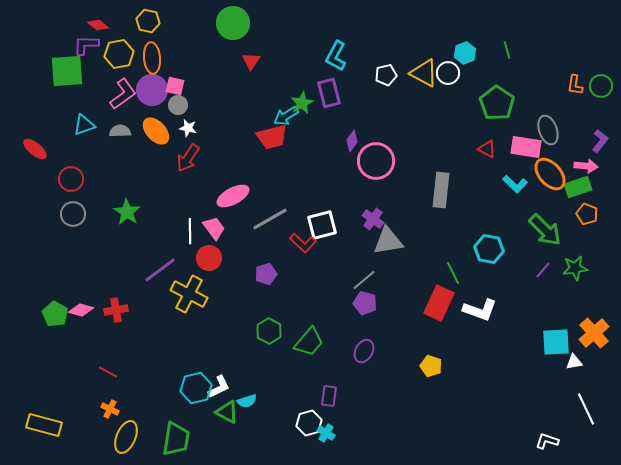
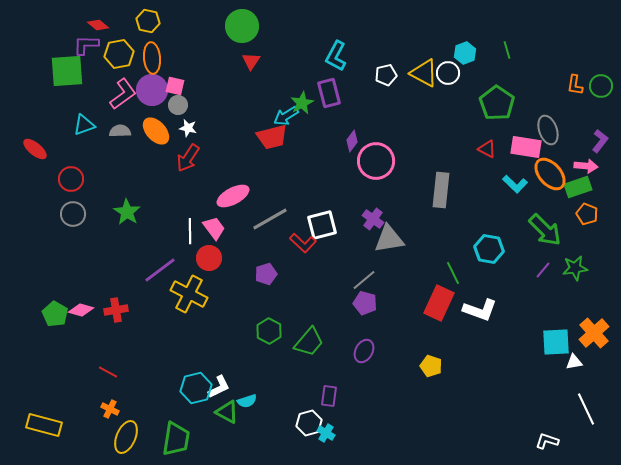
green circle at (233, 23): moved 9 px right, 3 px down
gray triangle at (388, 241): moved 1 px right, 2 px up
